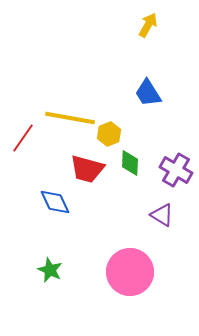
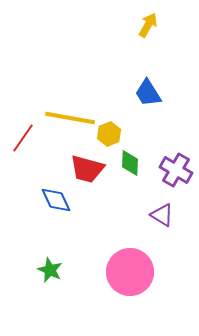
blue diamond: moved 1 px right, 2 px up
